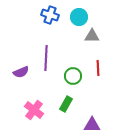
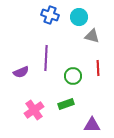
gray triangle: rotated 14 degrees clockwise
green rectangle: rotated 42 degrees clockwise
pink cross: rotated 18 degrees clockwise
